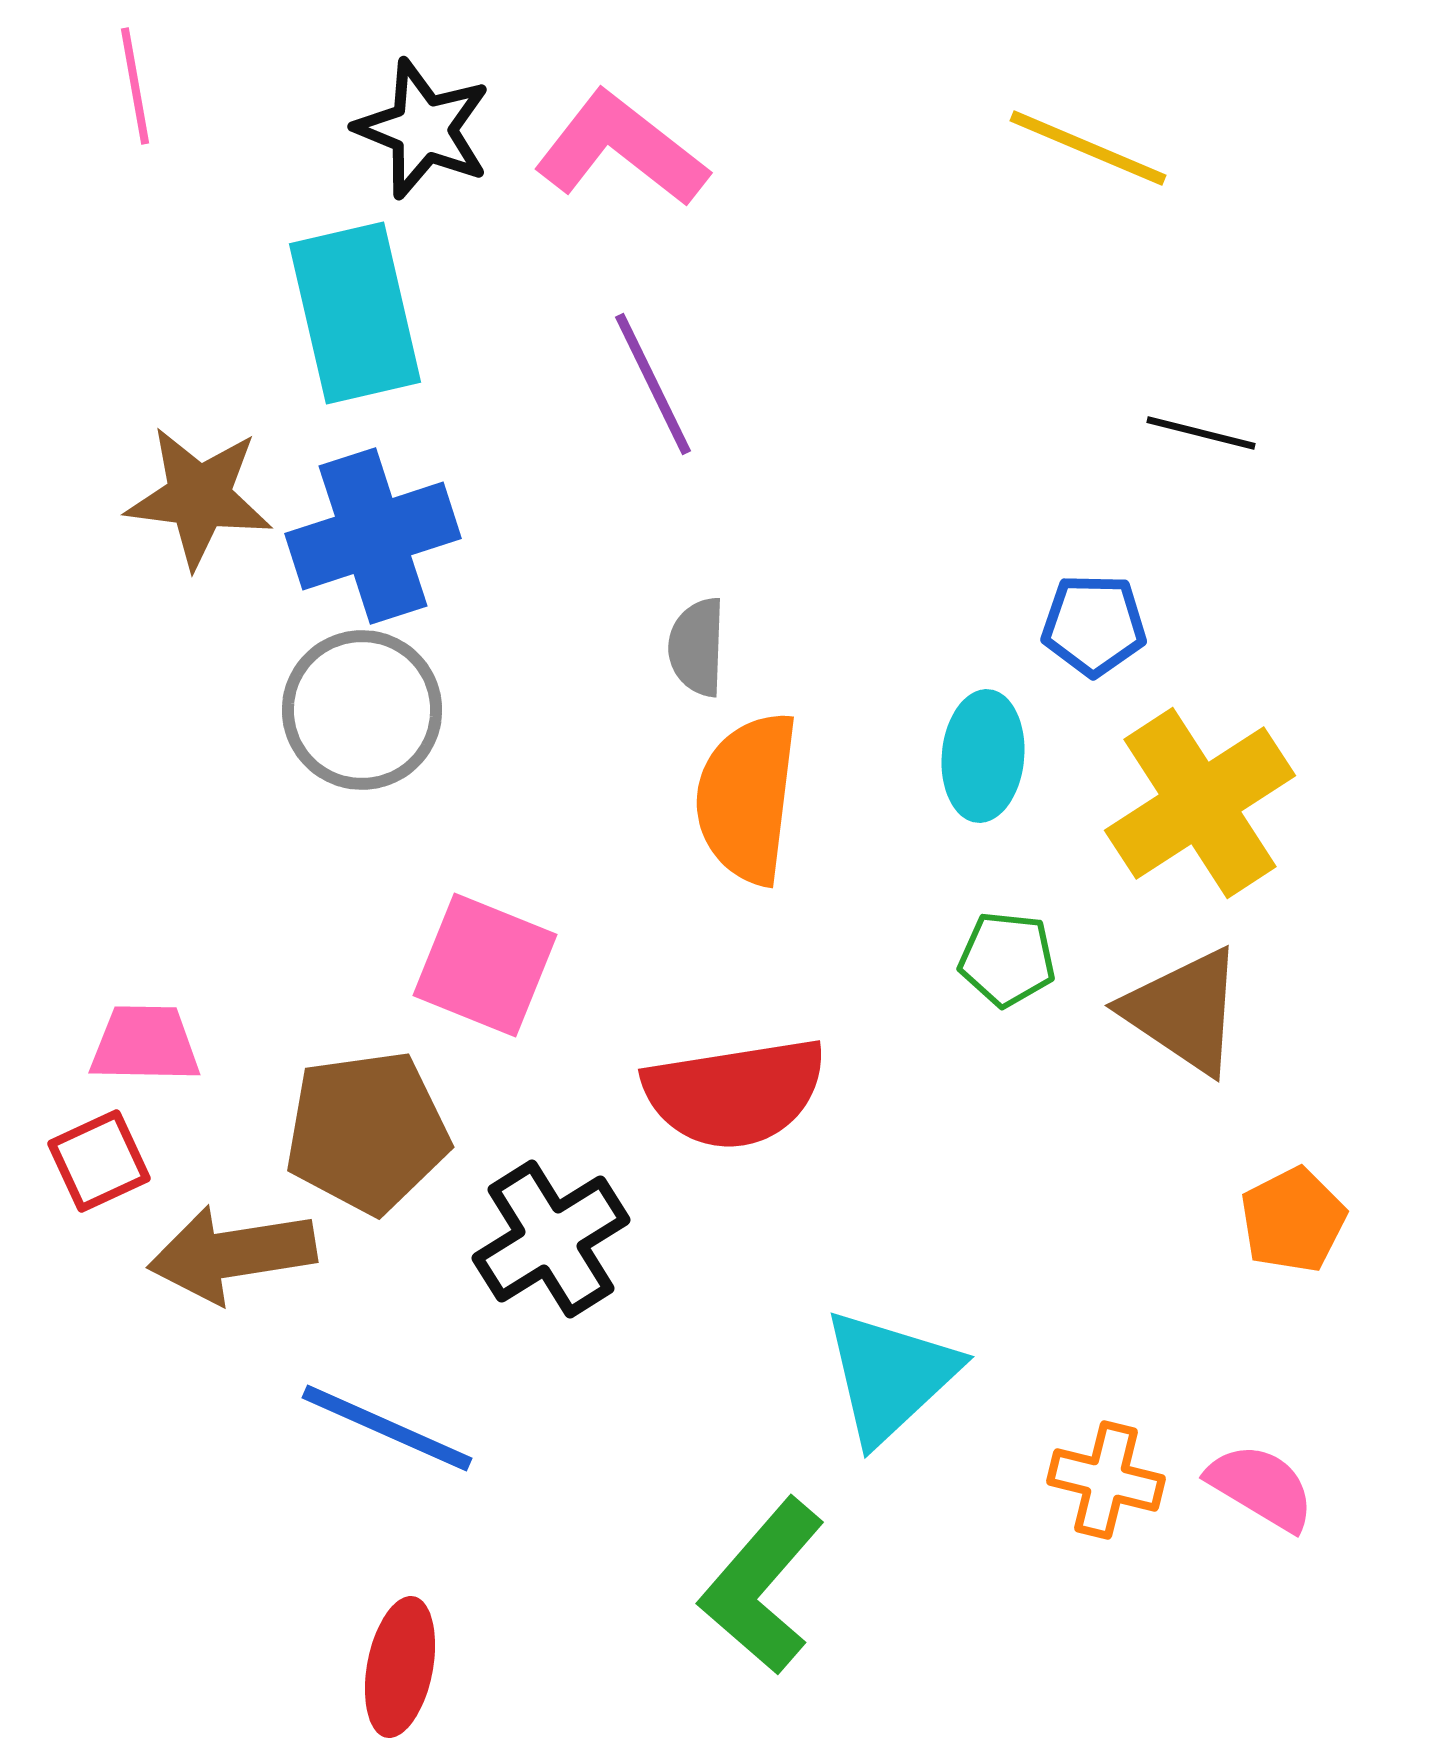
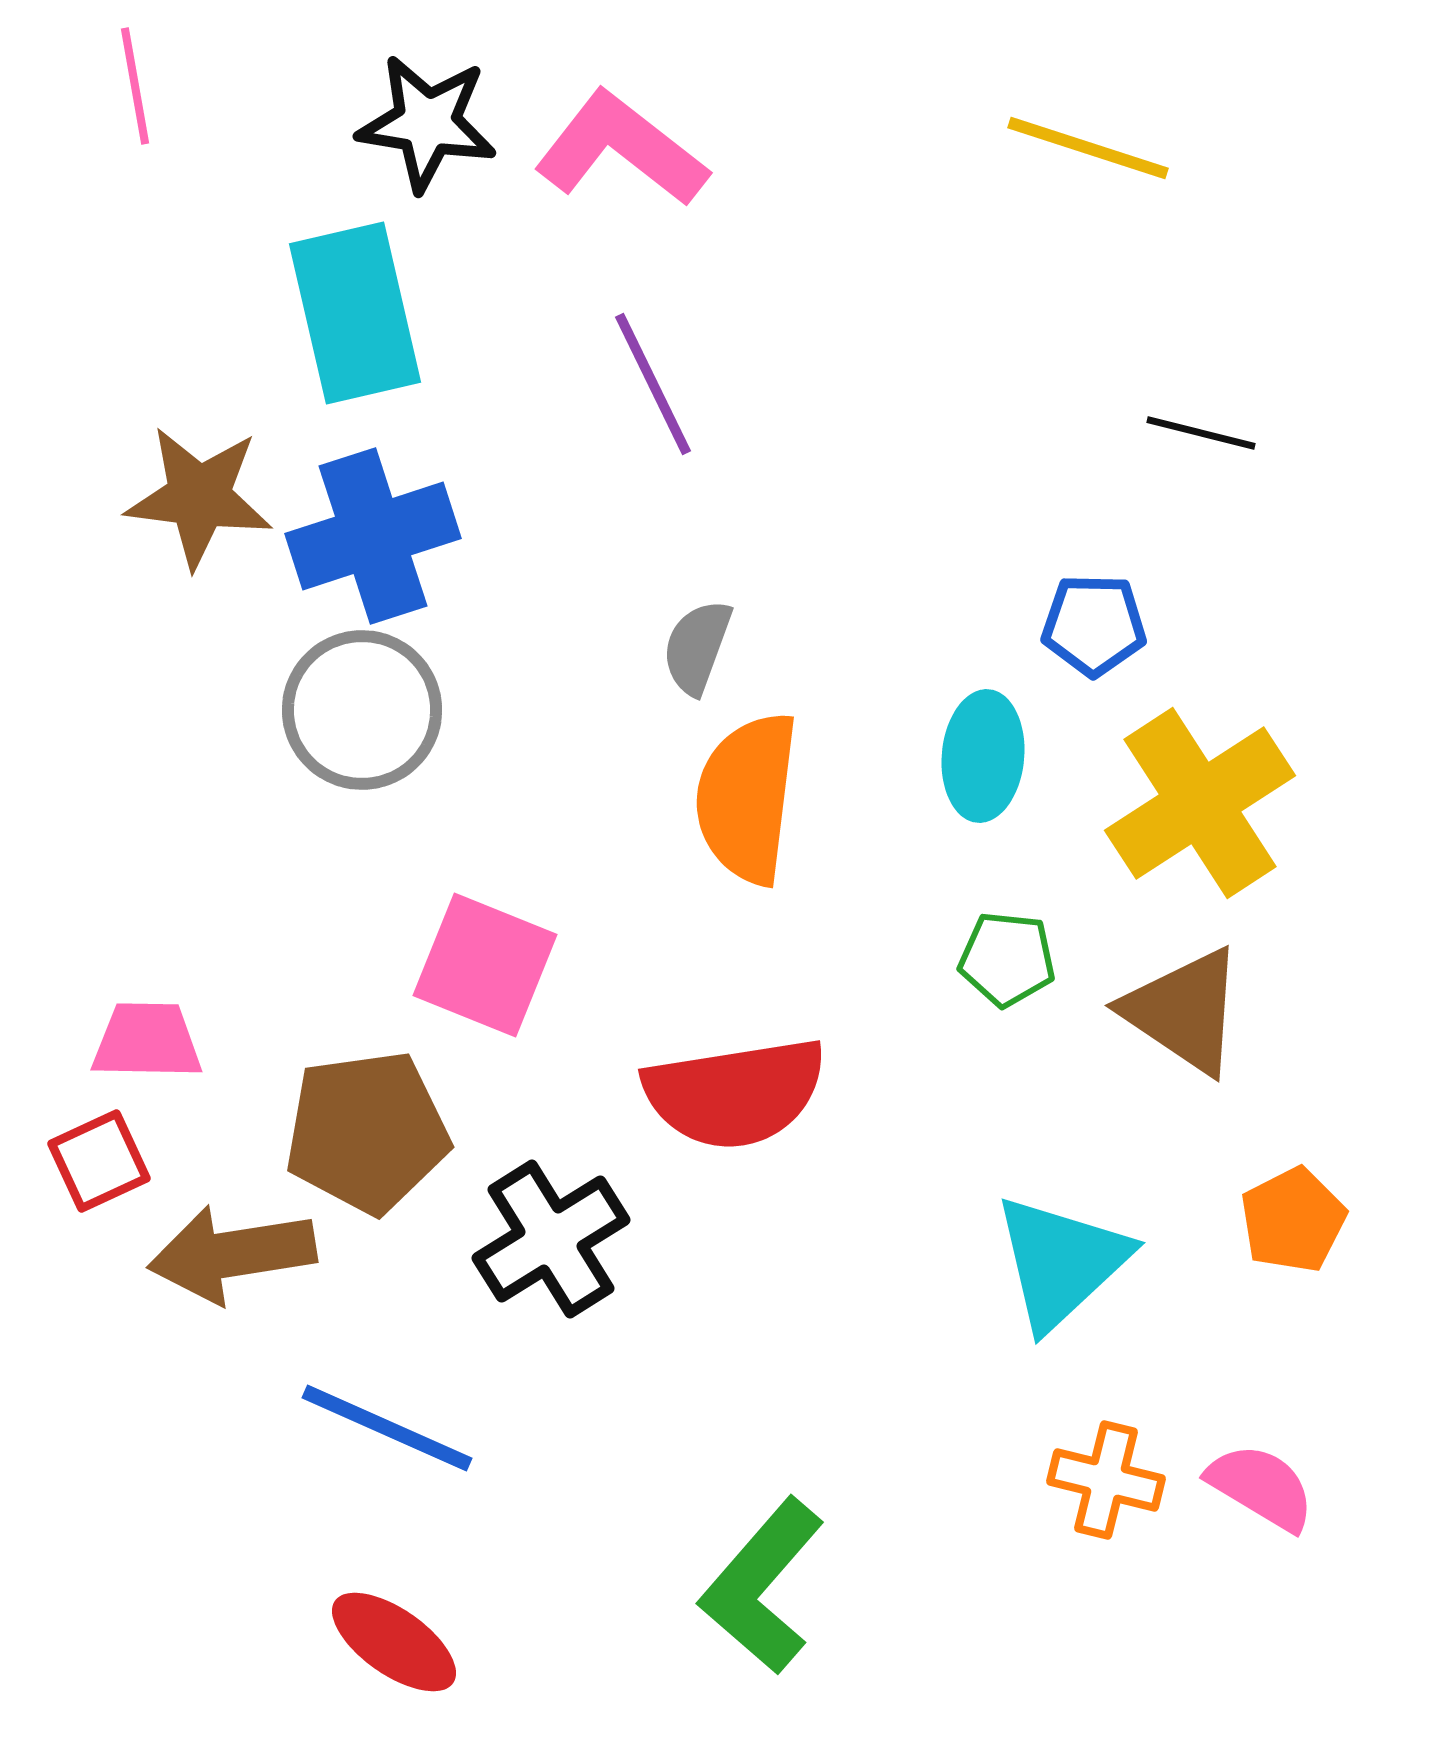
black star: moved 4 px right, 6 px up; rotated 13 degrees counterclockwise
yellow line: rotated 5 degrees counterclockwise
gray semicircle: rotated 18 degrees clockwise
pink trapezoid: moved 2 px right, 3 px up
cyan triangle: moved 171 px right, 114 px up
red ellipse: moved 6 px left, 25 px up; rotated 66 degrees counterclockwise
